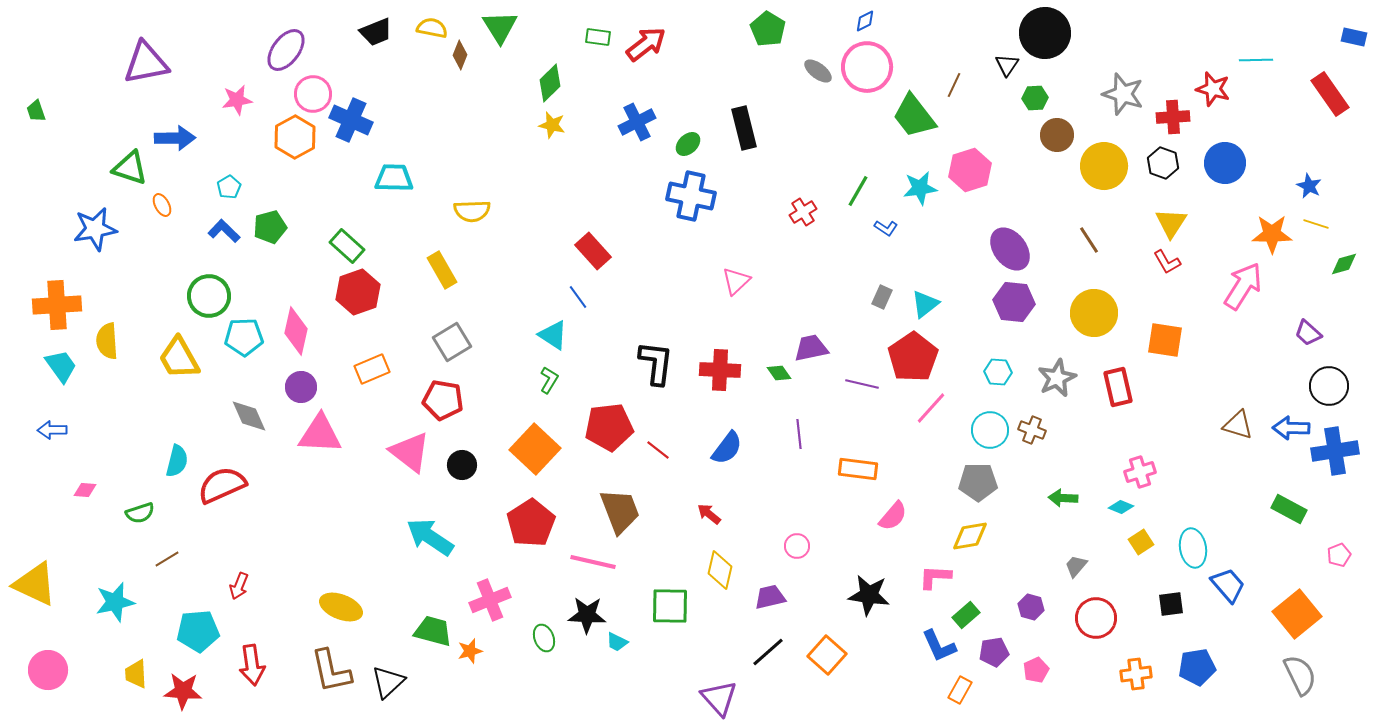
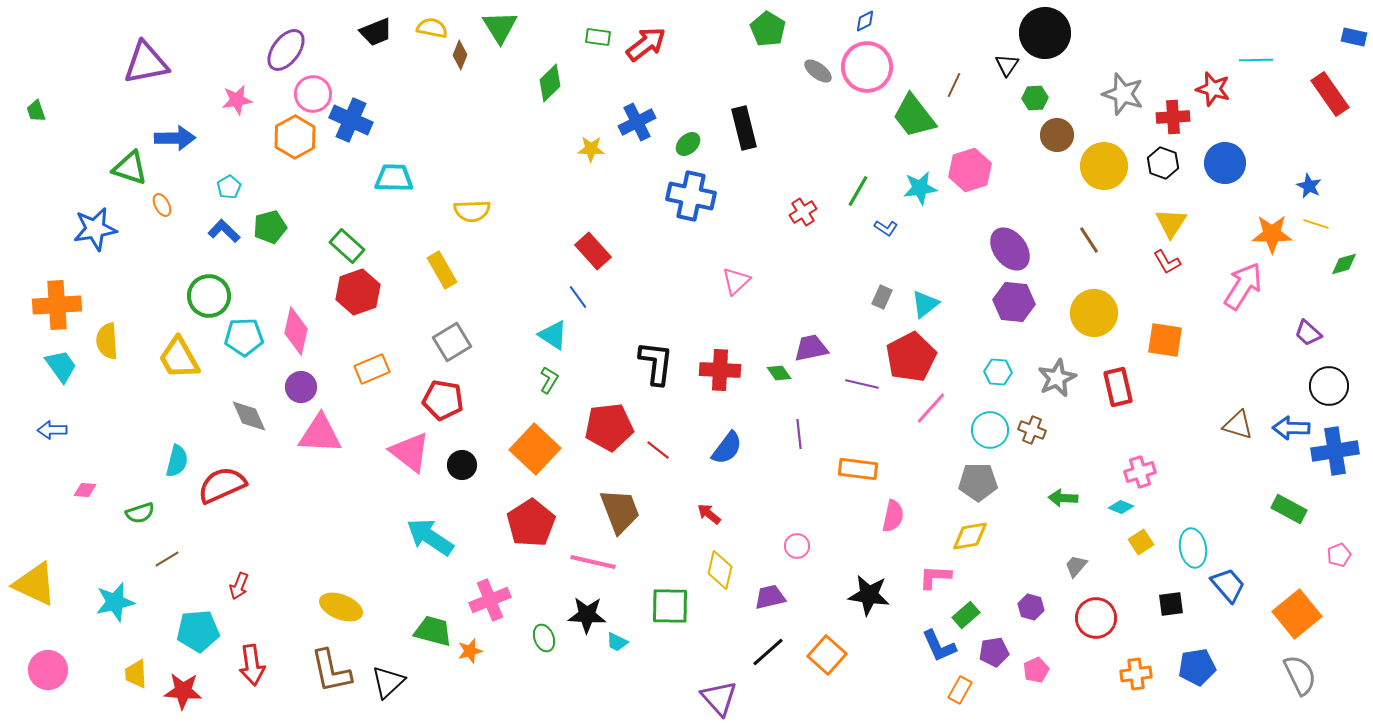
yellow star at (552, 125): moved 39 px right, 24 px down; rotated 12 degrees counterclockwise
red pentagon at (913, 357): moved 2 px left; rotated 6 degrees clockwise
pink semicircle at (893, 516): rotated 28 degrees counterclockwise
